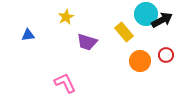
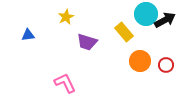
black arrow: moved 3 px right
red circle: moved 10 px down
